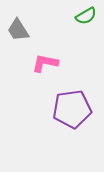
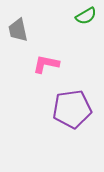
gray trapezoid: rotated 20 degrees clockwise
pink L-shape: moved 1 px right, 1 px down
